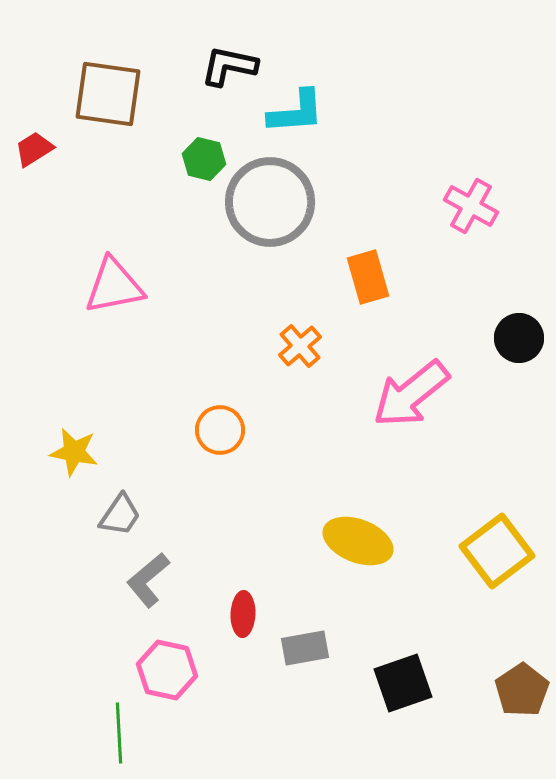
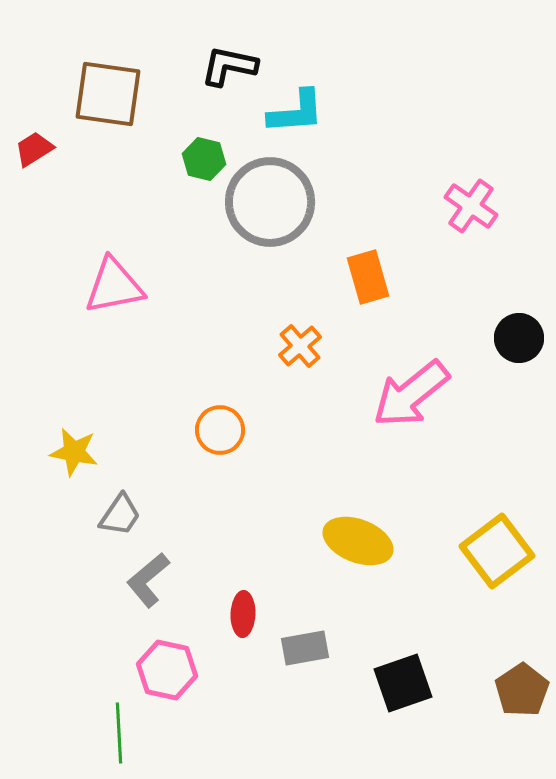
pink cross: rotated 6 degrees clockwise
